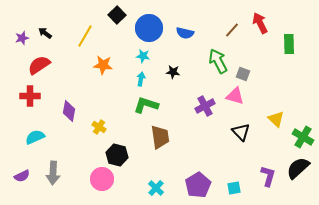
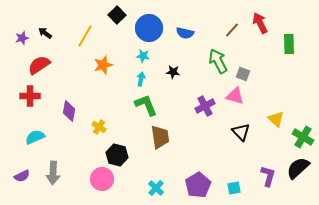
orange star: rotated 24 degrees counterclockwise
green L-shape: rotated 50 degrees clockwise
